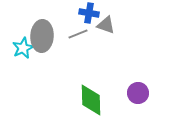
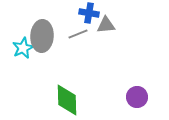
gray triangle: rotated 24 degrees counterclockwise
purple circle: moved 1 px left, 4 px down
green diamond: moved 24 px left
